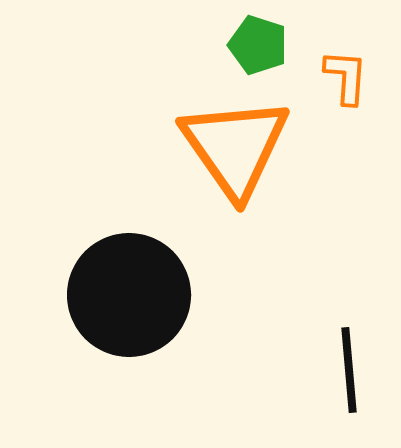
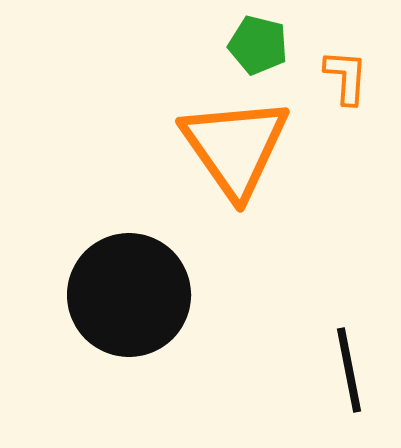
green pentagon: rotated 4 degrees counterclockwise
black line: rotated 6 degrees counterclockwise
